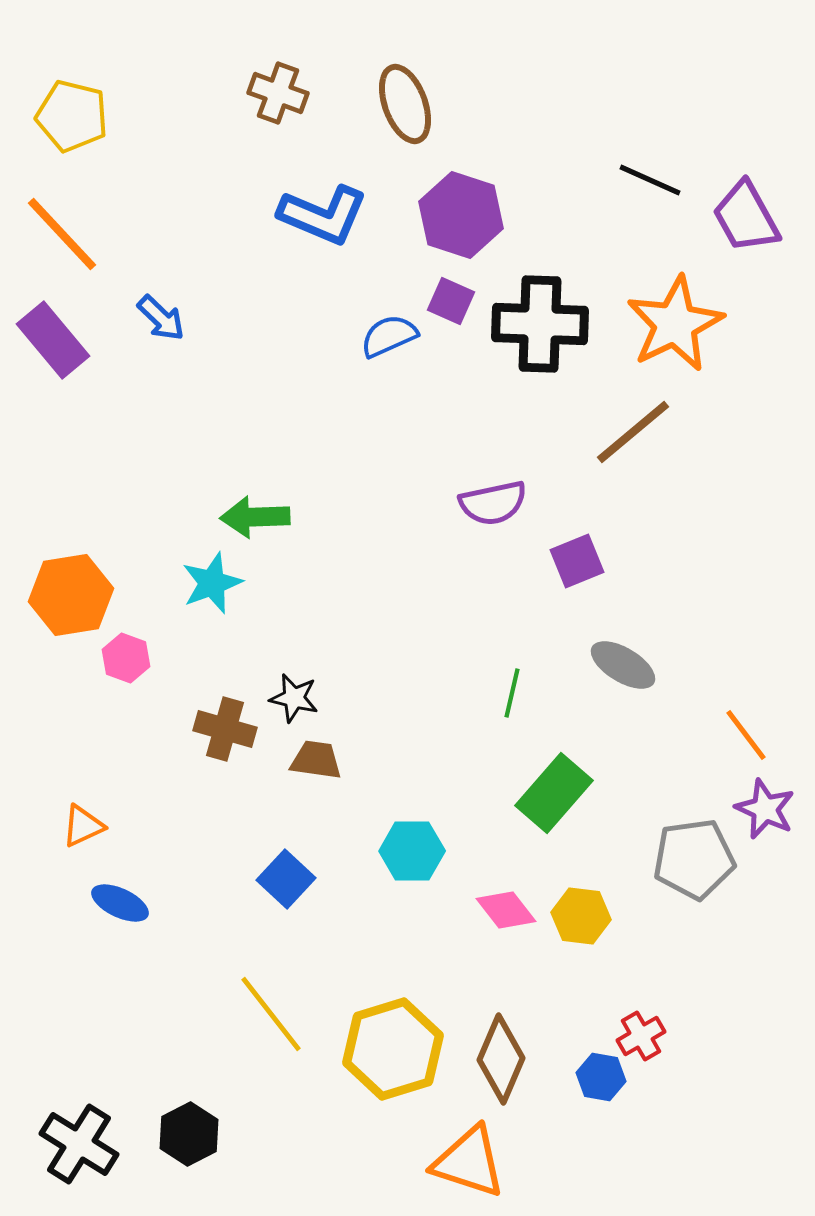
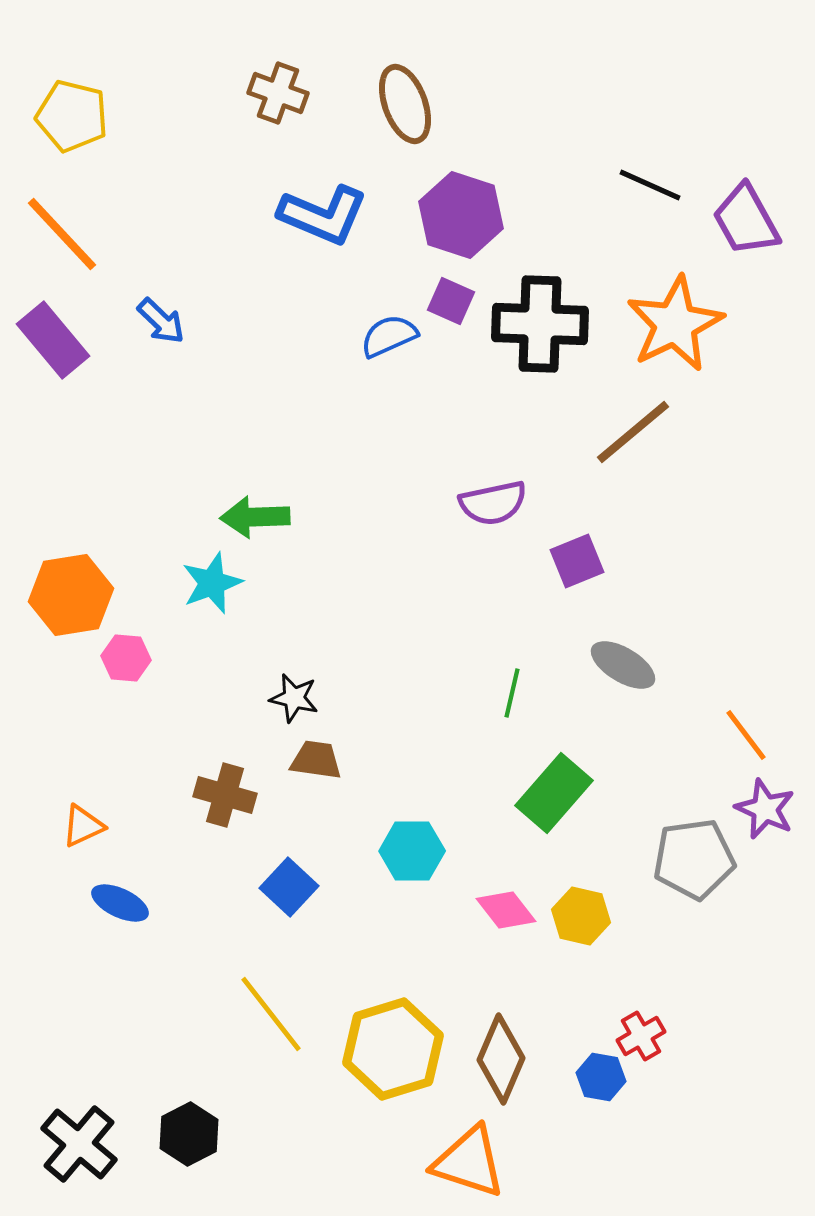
black line at (650, 180): moved 5 px down
purple trapezoid at (746, 217): moved 3 px down
blue arrow at (161, 318): moved 3 px down
pink hexagon at (126, 658): rotated 15 degrees counterclockwise
brown cross at (225, 729): moved 66 px down
blue square at (286, 879): moved 3 px right, 8 px down
yellow hexagon at (581, 916): rotated 6 degrees clockwise
black cross at (79, 1144): rotated 8 degrees clockwise
